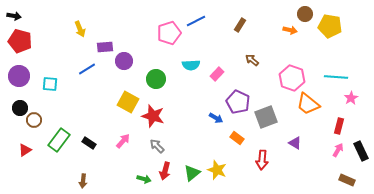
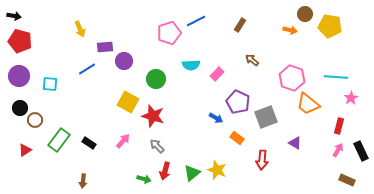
brown circle at (34, 120): moved 1 px right
